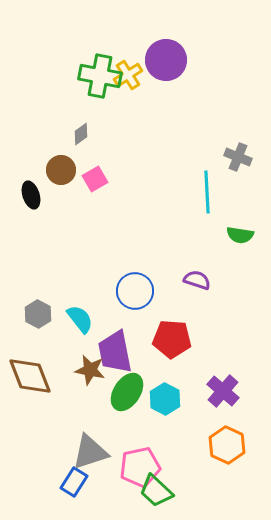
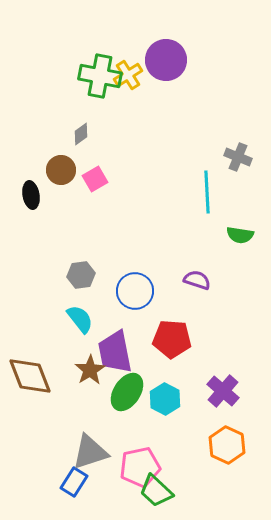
black ellipse: rotated 8 degrees clockwise
gray hexagon: moved 43 px right, 39 px up; rotated 24 degrees clockwise
brown star: rotated 28 degrees clockwise
